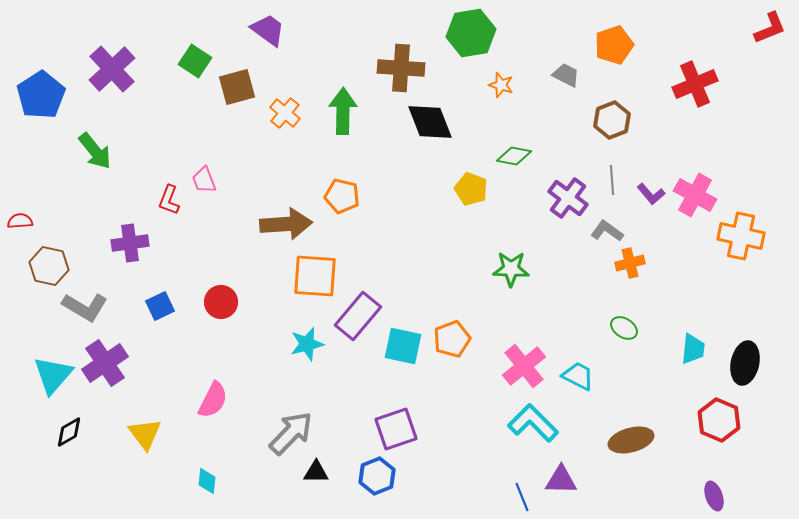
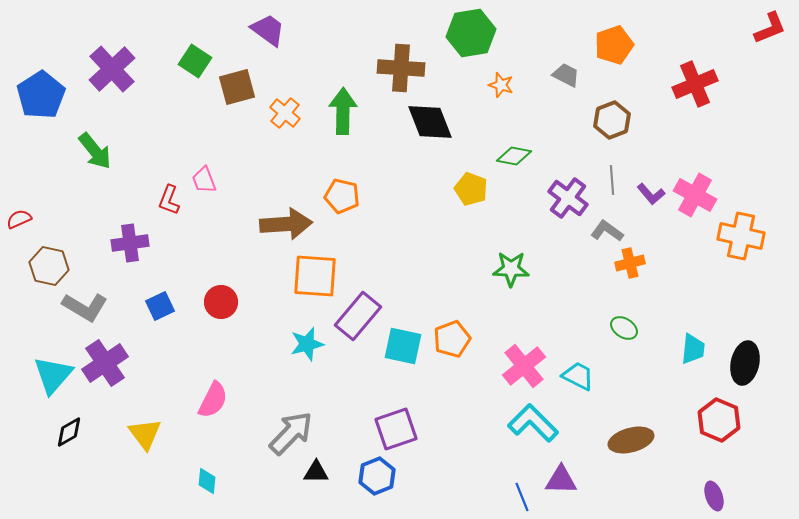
red semicircle at (20, 221): moved 1 px left, 2 px up; rotated 20 degrees counterclockwise
